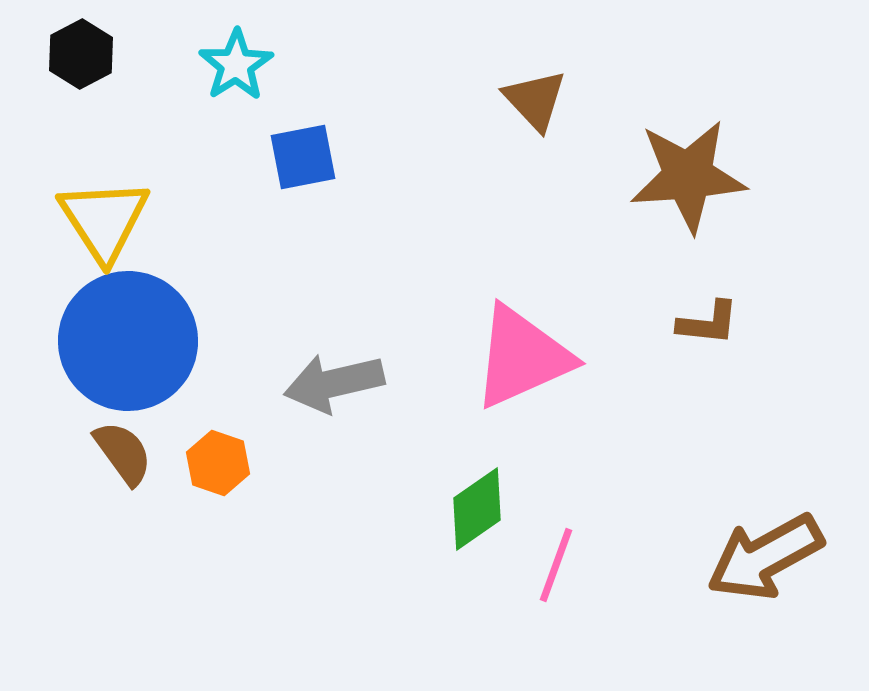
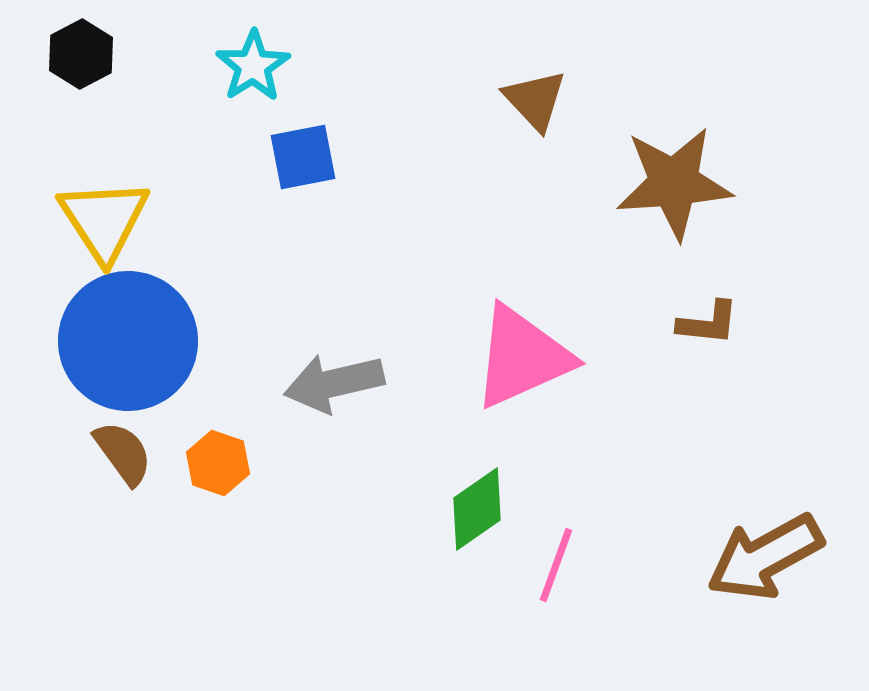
cyan star: moved 17 px right, 1 px down
brown star: moved 14 px left, 7 px down
